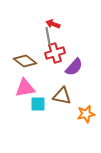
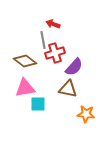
gray line: moved 5 px left, 4 px down
brown triangle: moved 6 px right, 7 px up
orange star: rotated 18 degrees clockwise
